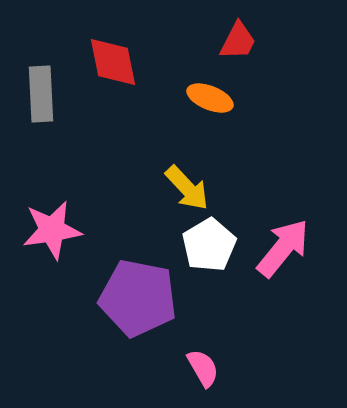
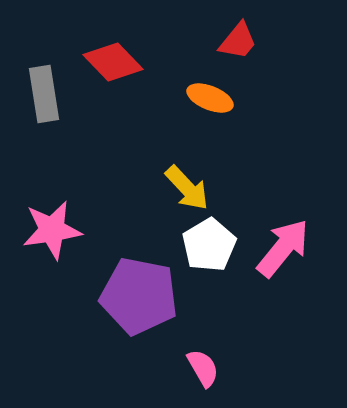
red trapezoid: rotated 12 degrees clockwise
red diamond: rotated 32 degrees counterclockwise
gray rectangle: moved 3 px right; rotated 6 degrees counterclockwise
purple pentagon: moved 1 px right, 2 px up
